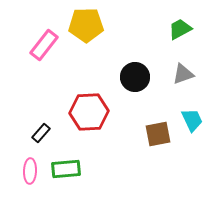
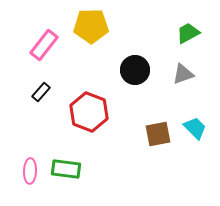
yellow pentagon: moved 5 px right, 1 px down
green trapezoid: moved 8 px right, 4 px down
black circle: moved 7 px up
red hexagon: rotated 24 degrees clockwise
cyan trapezoid: moved 3 px right, 8 px down; rotated 20 degrees counterclockwise
black rectangle: moved 41 px up
green rectangle: rotated 12 degrees clockwise
